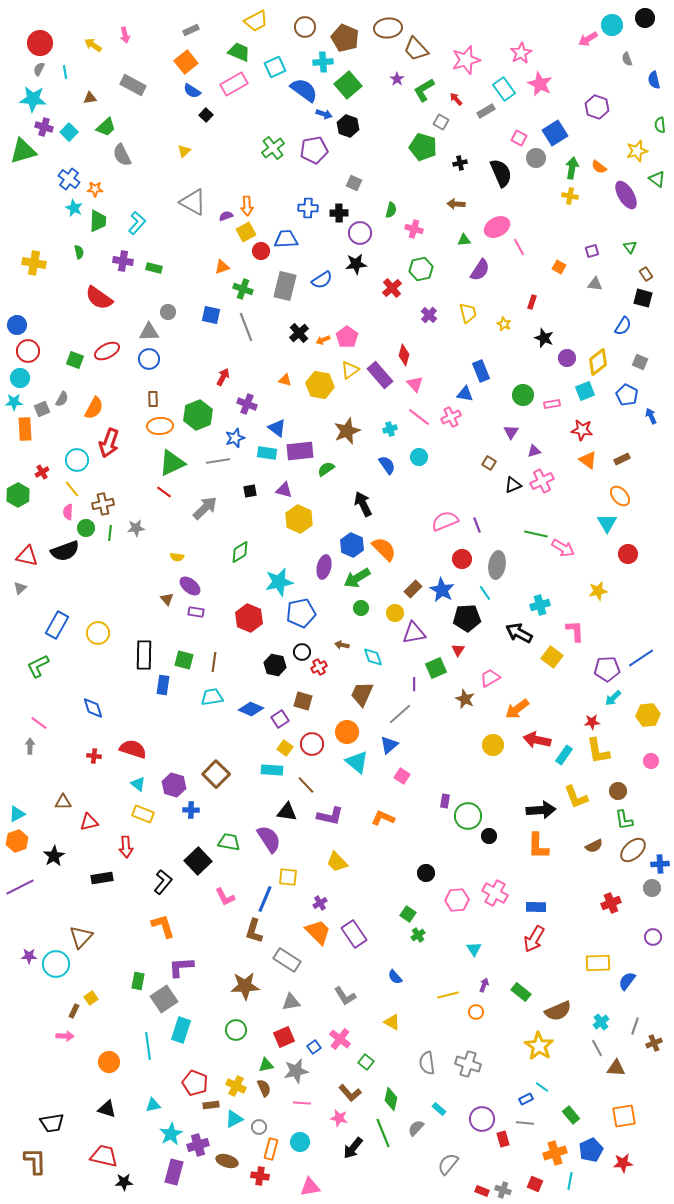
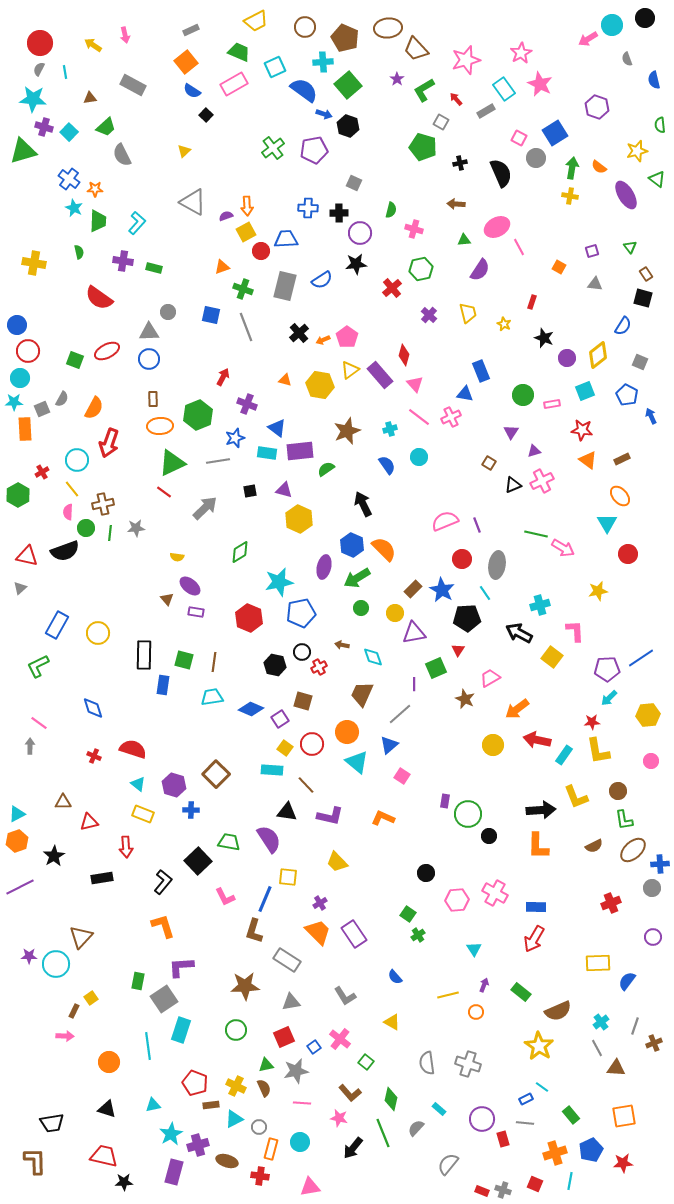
yellow diamond at (598, 362): moved 7 px up
cyan arrow at (613, 698): moved 4 px left
red cross at (94, 756): rotated 16 degrees clockwise
green circle at (468, 816): moved 2 px up
